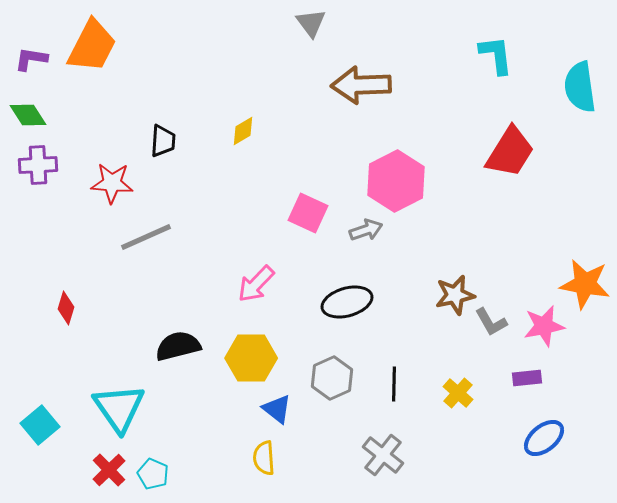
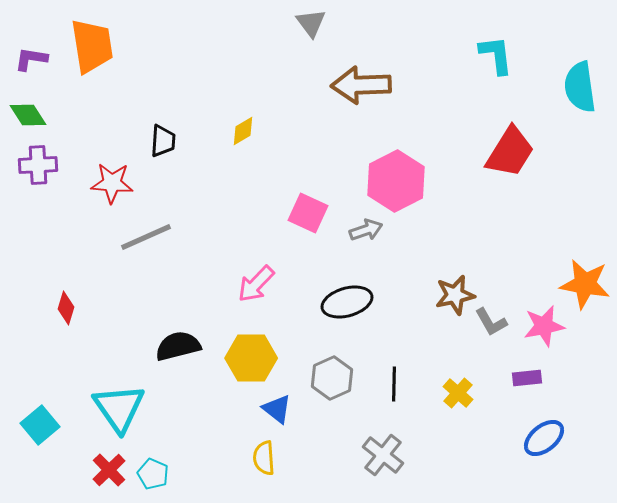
orange trapezoid: rotated 36 degrees counterclockwise
